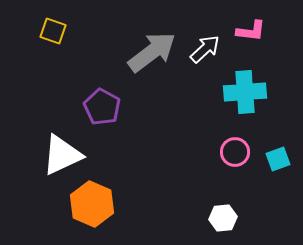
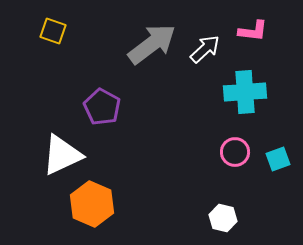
pink L-shape: moved 2 px right
gray arrow: moved 8 px up
white hexagon: rotated 20 degrees clockwise
